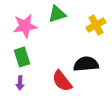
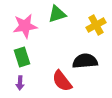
black semicircle: moved 1 px left, 3 px up
